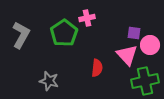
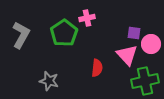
pink circle: moved 1 px right, 1 px up
